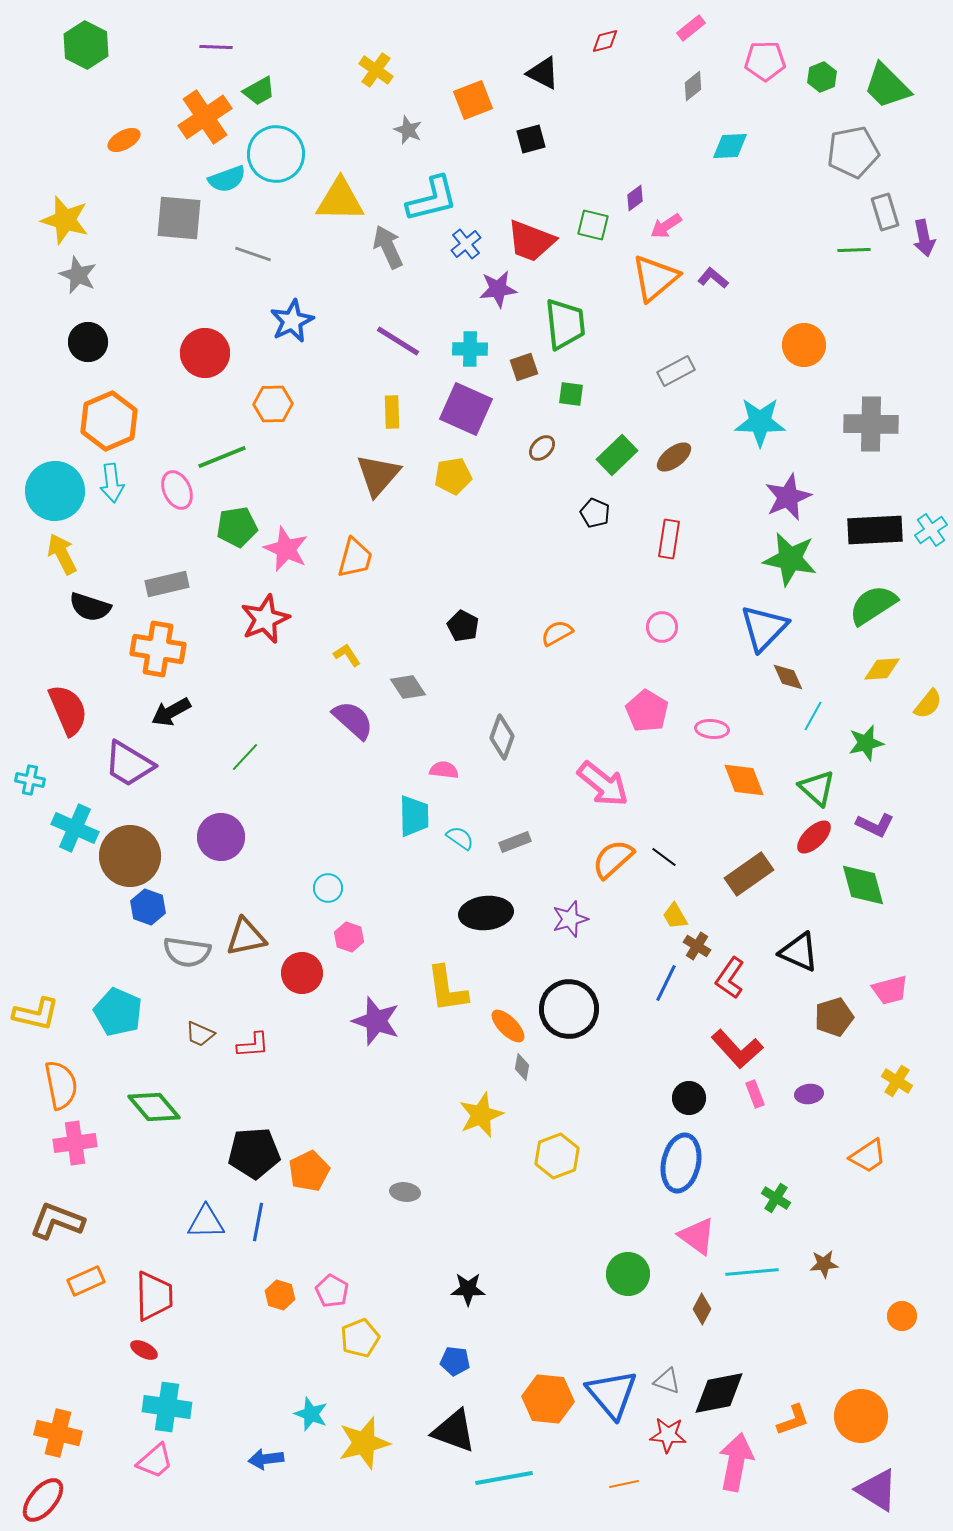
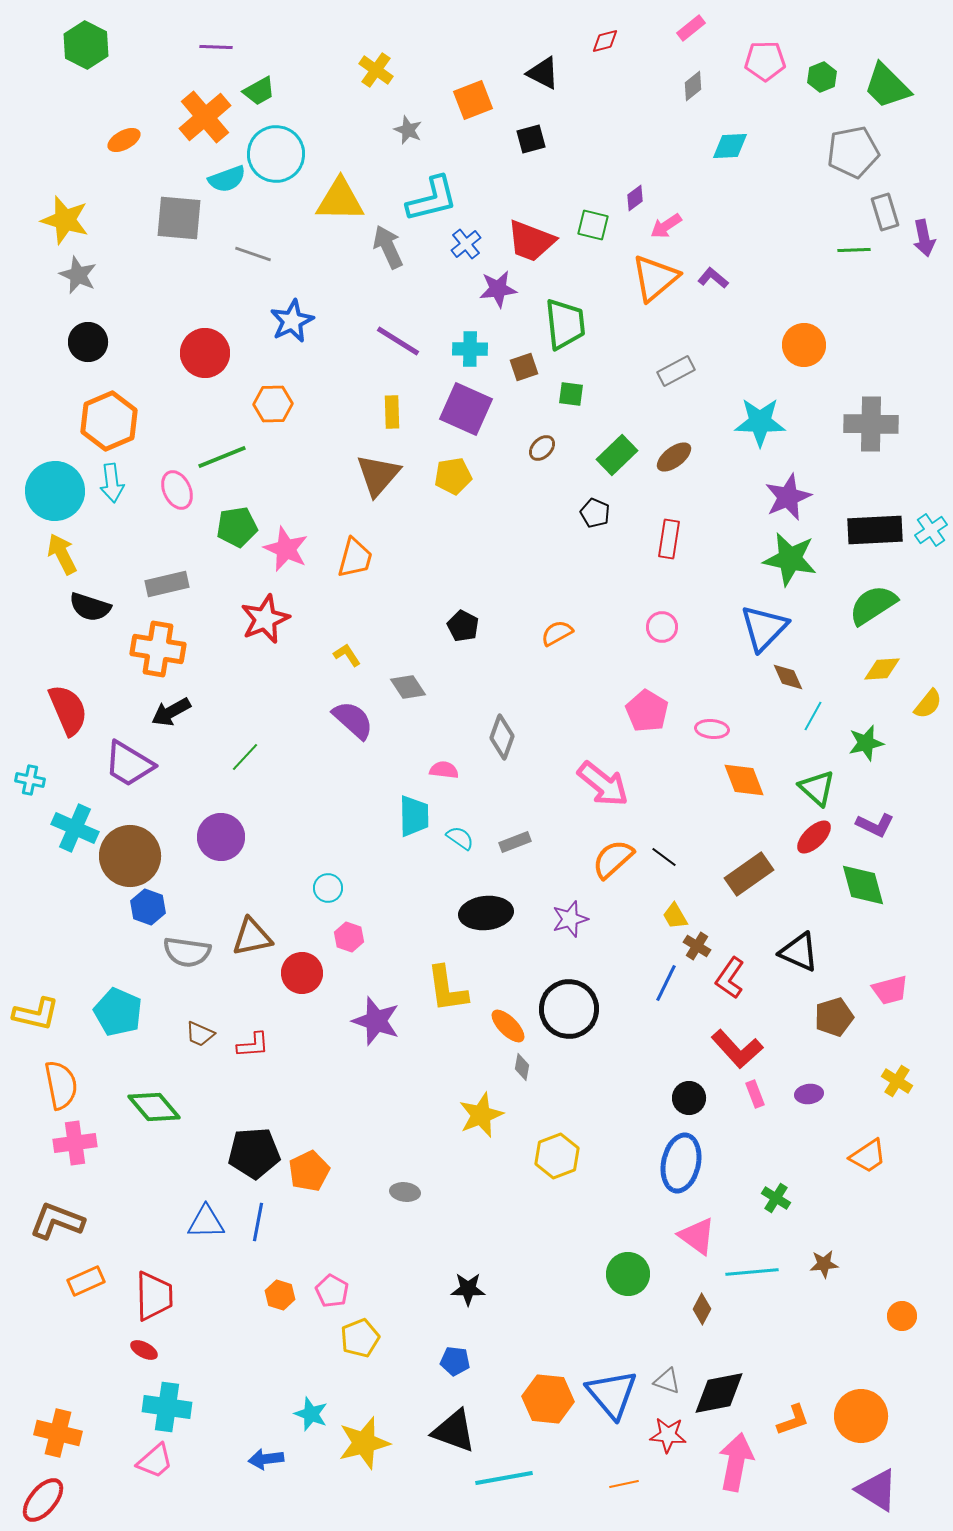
orange cross at (205, 117): rotated 6 degrees counterclockwise
brown triangle at (246, 937): moved 6 px right
